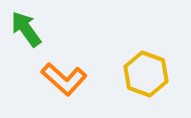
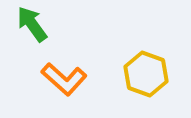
green arrow: moved 6 px right, 5 px up
